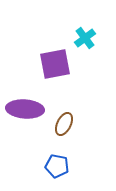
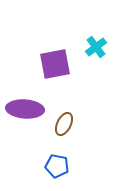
cyan cross: moved 11 px right, 9 px down
